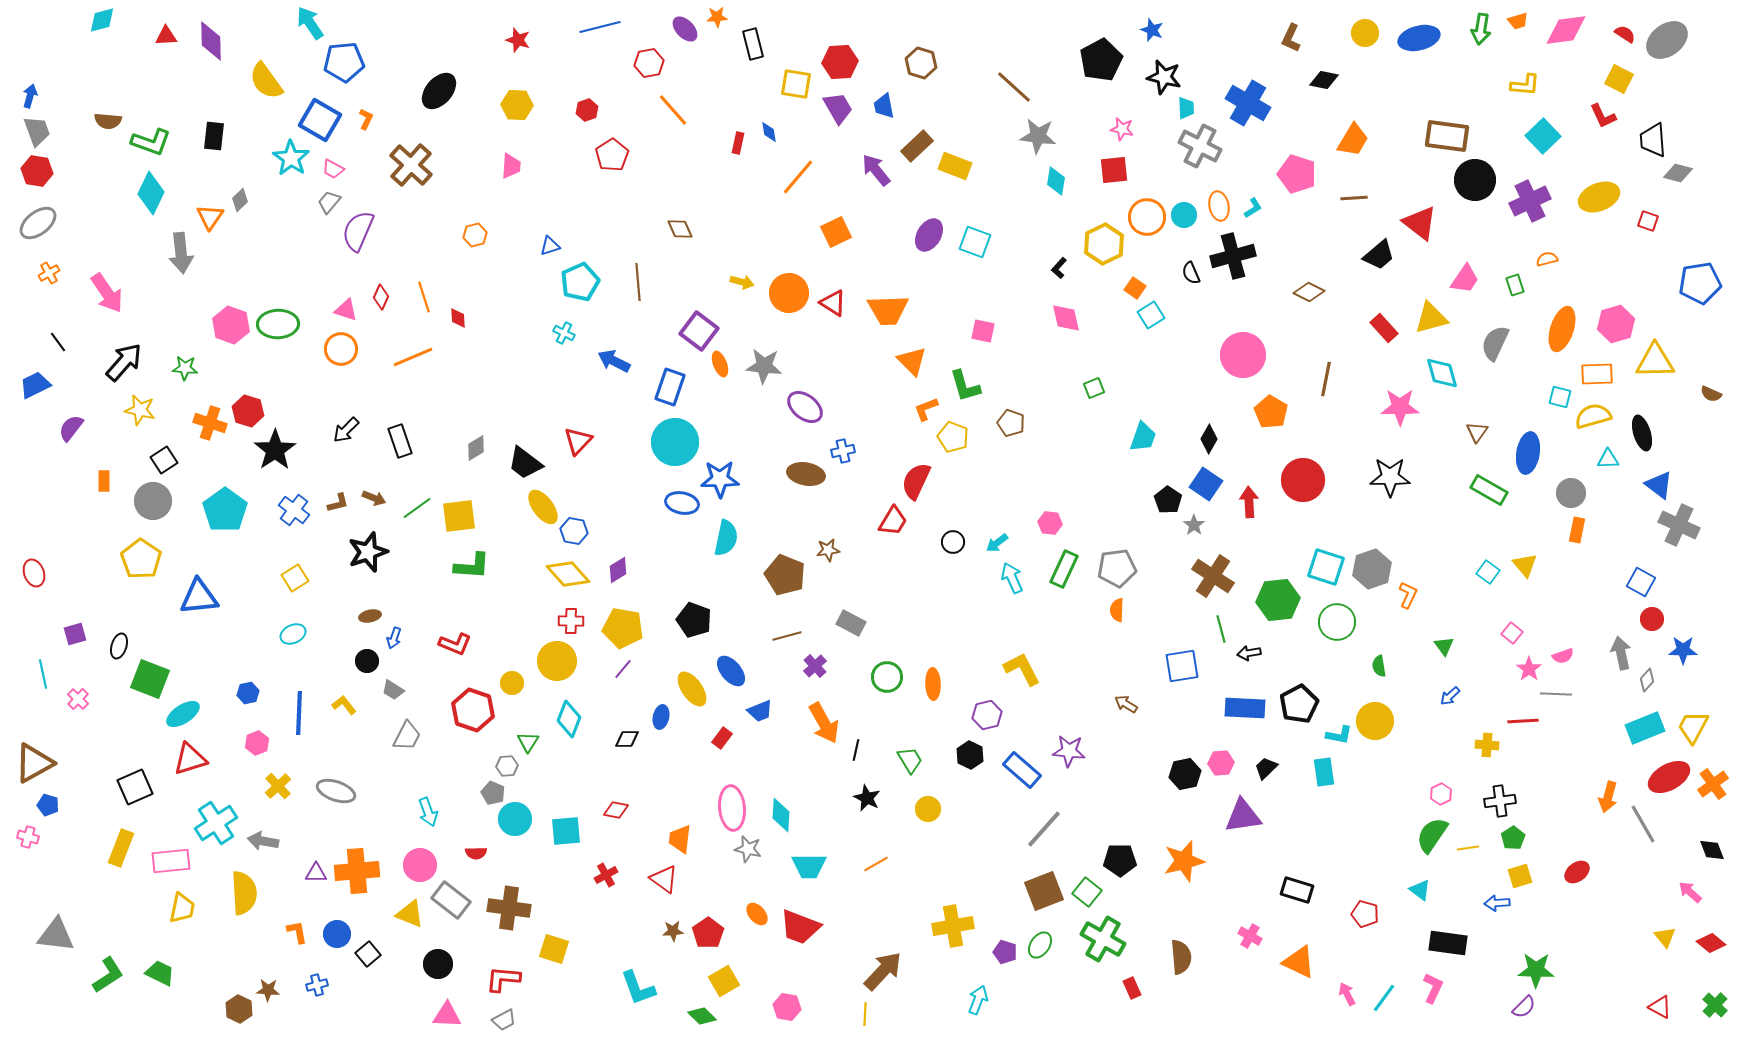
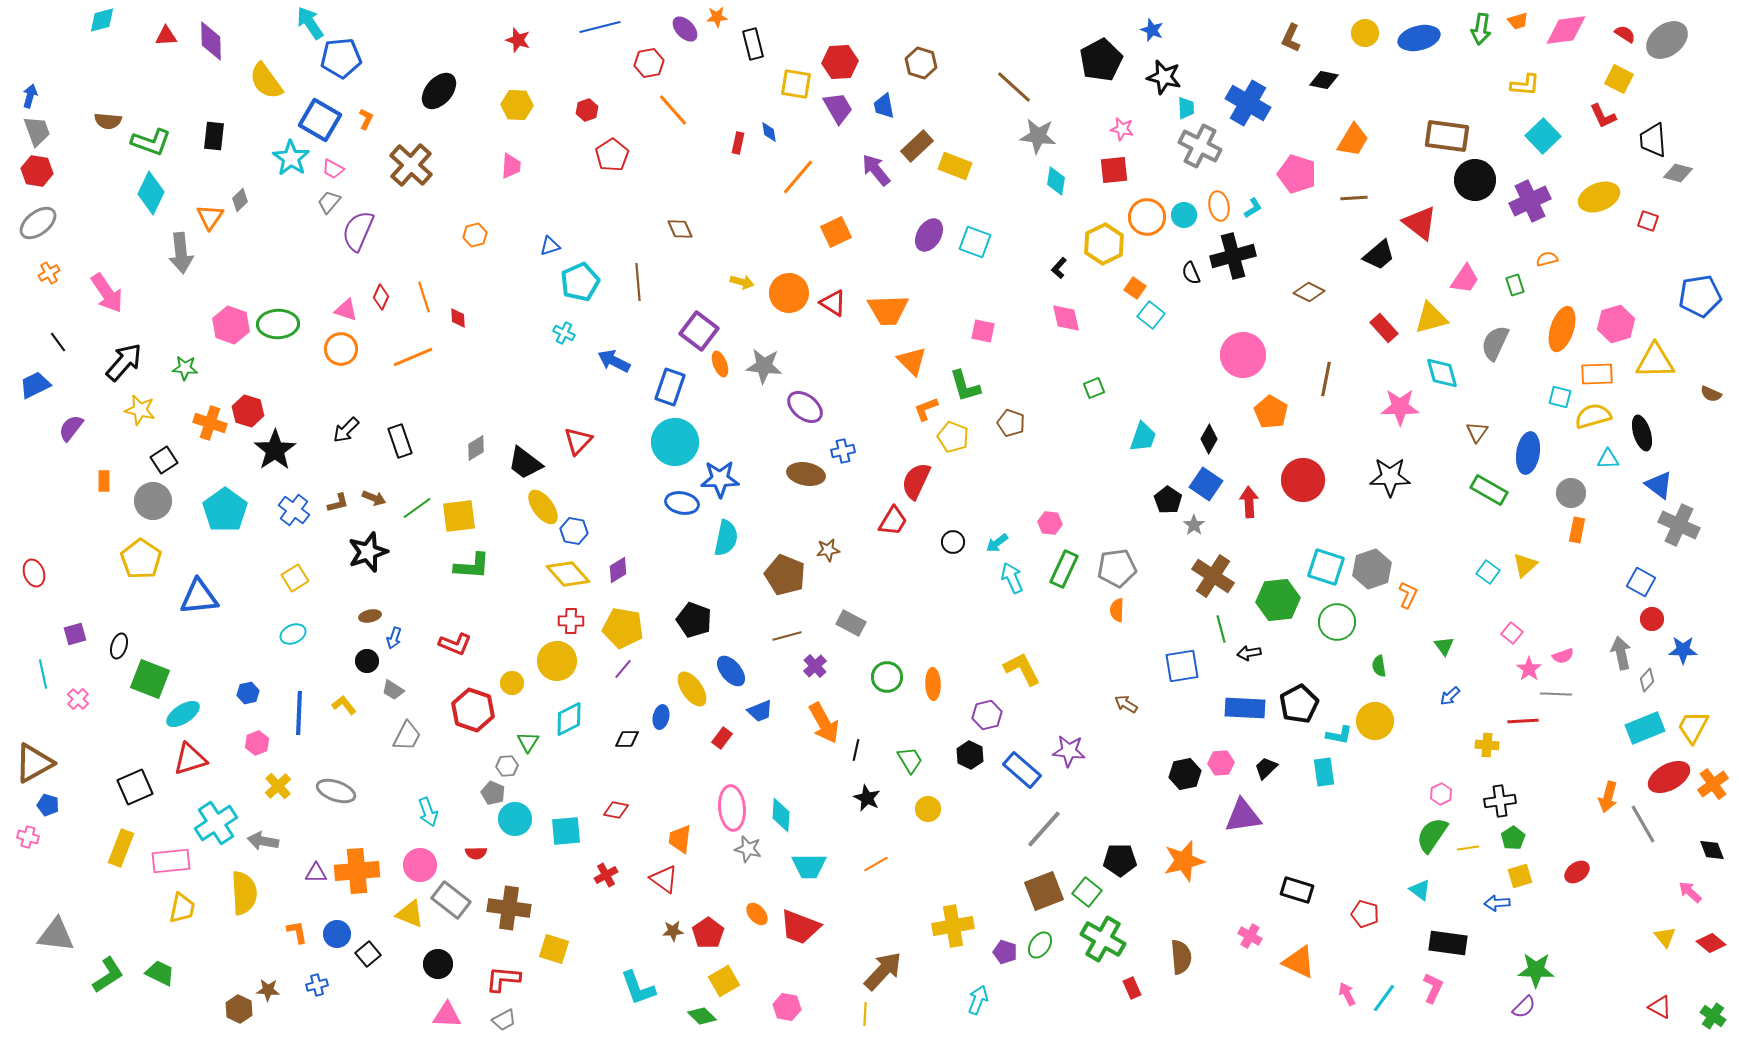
blue pentagon at (344, 62): moved 3 px left, 4 px up
blue pentagon at (1700, 283): moved 13 px down
cyan square at (1151, 315): rotated 20 degrees counterclockwise
yellow triangle at (1525, 565): rotated 28 degrees clockwise
cyan diamond at (569, 719): rotated 42 degrees clockwise
green cross at (1715, 1005): moved 2 px left, 11 px down; rotated 10 degrees counterclockwise
